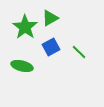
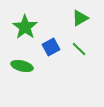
green triangle: moved 30 px right
green line: moved 3 px up
